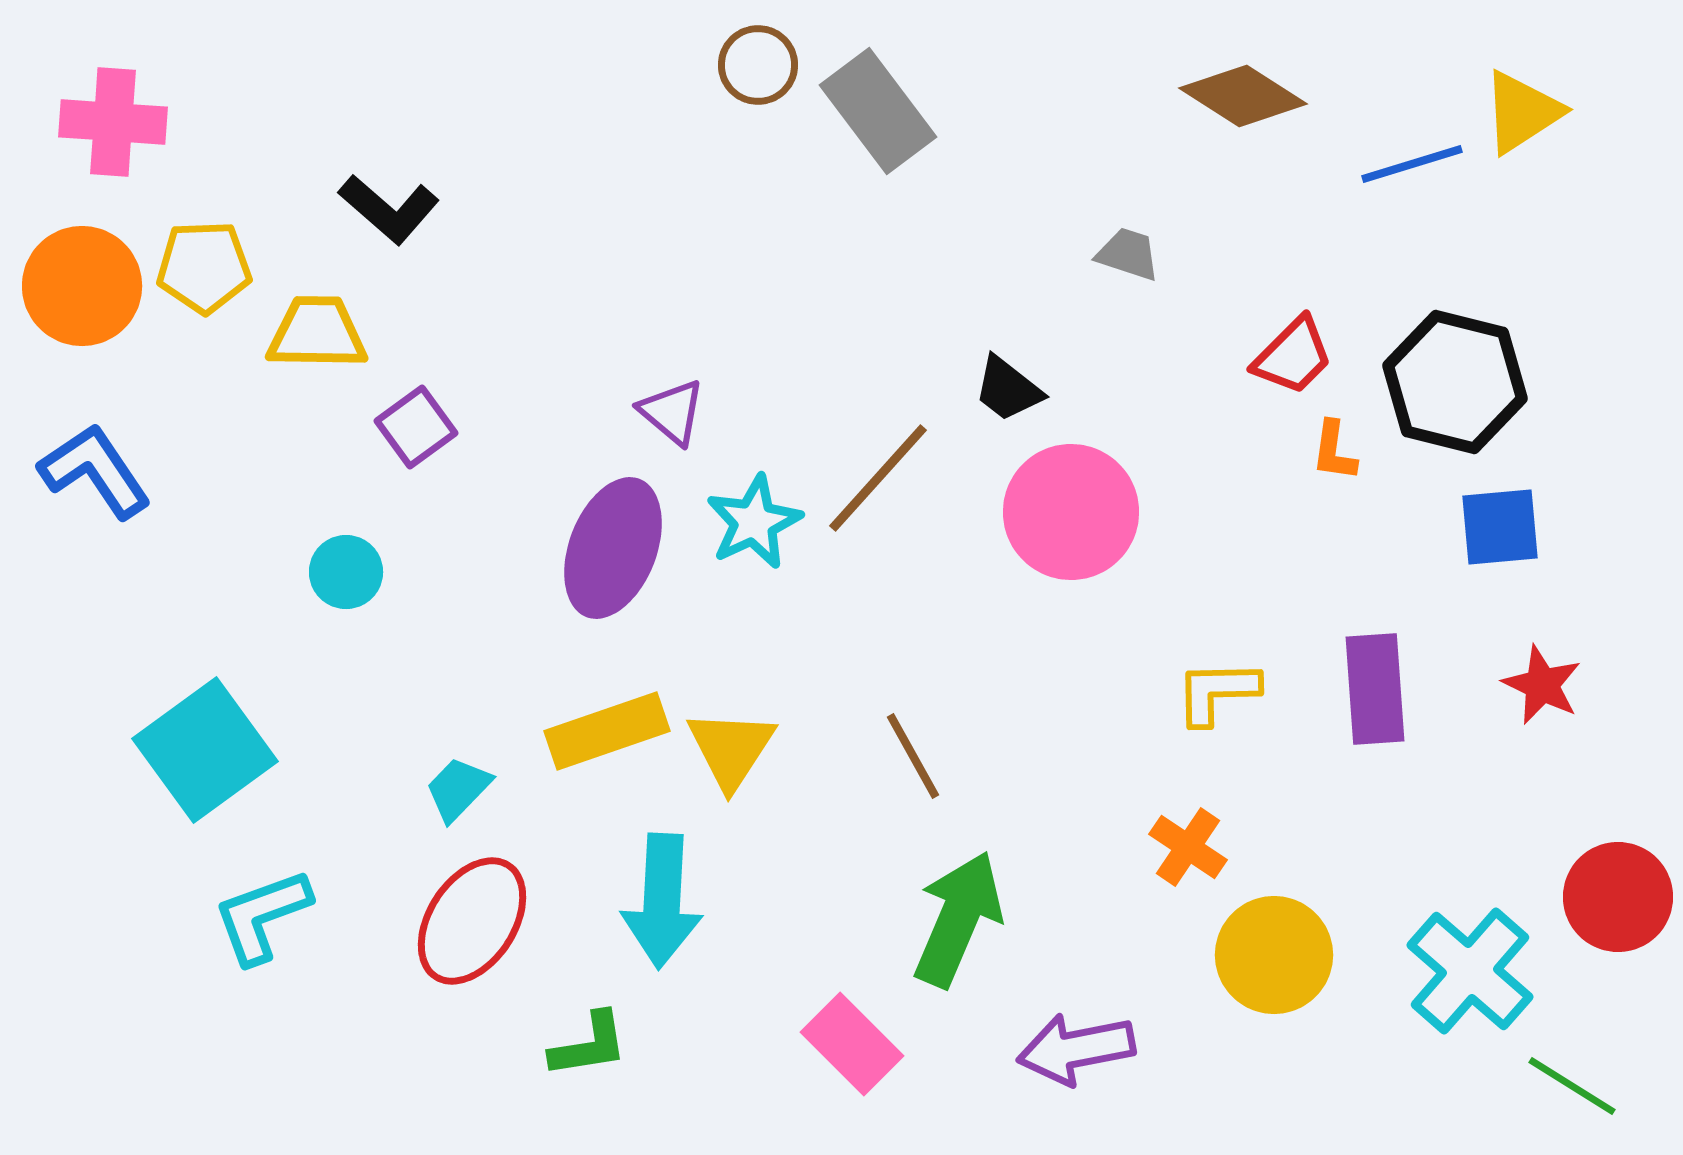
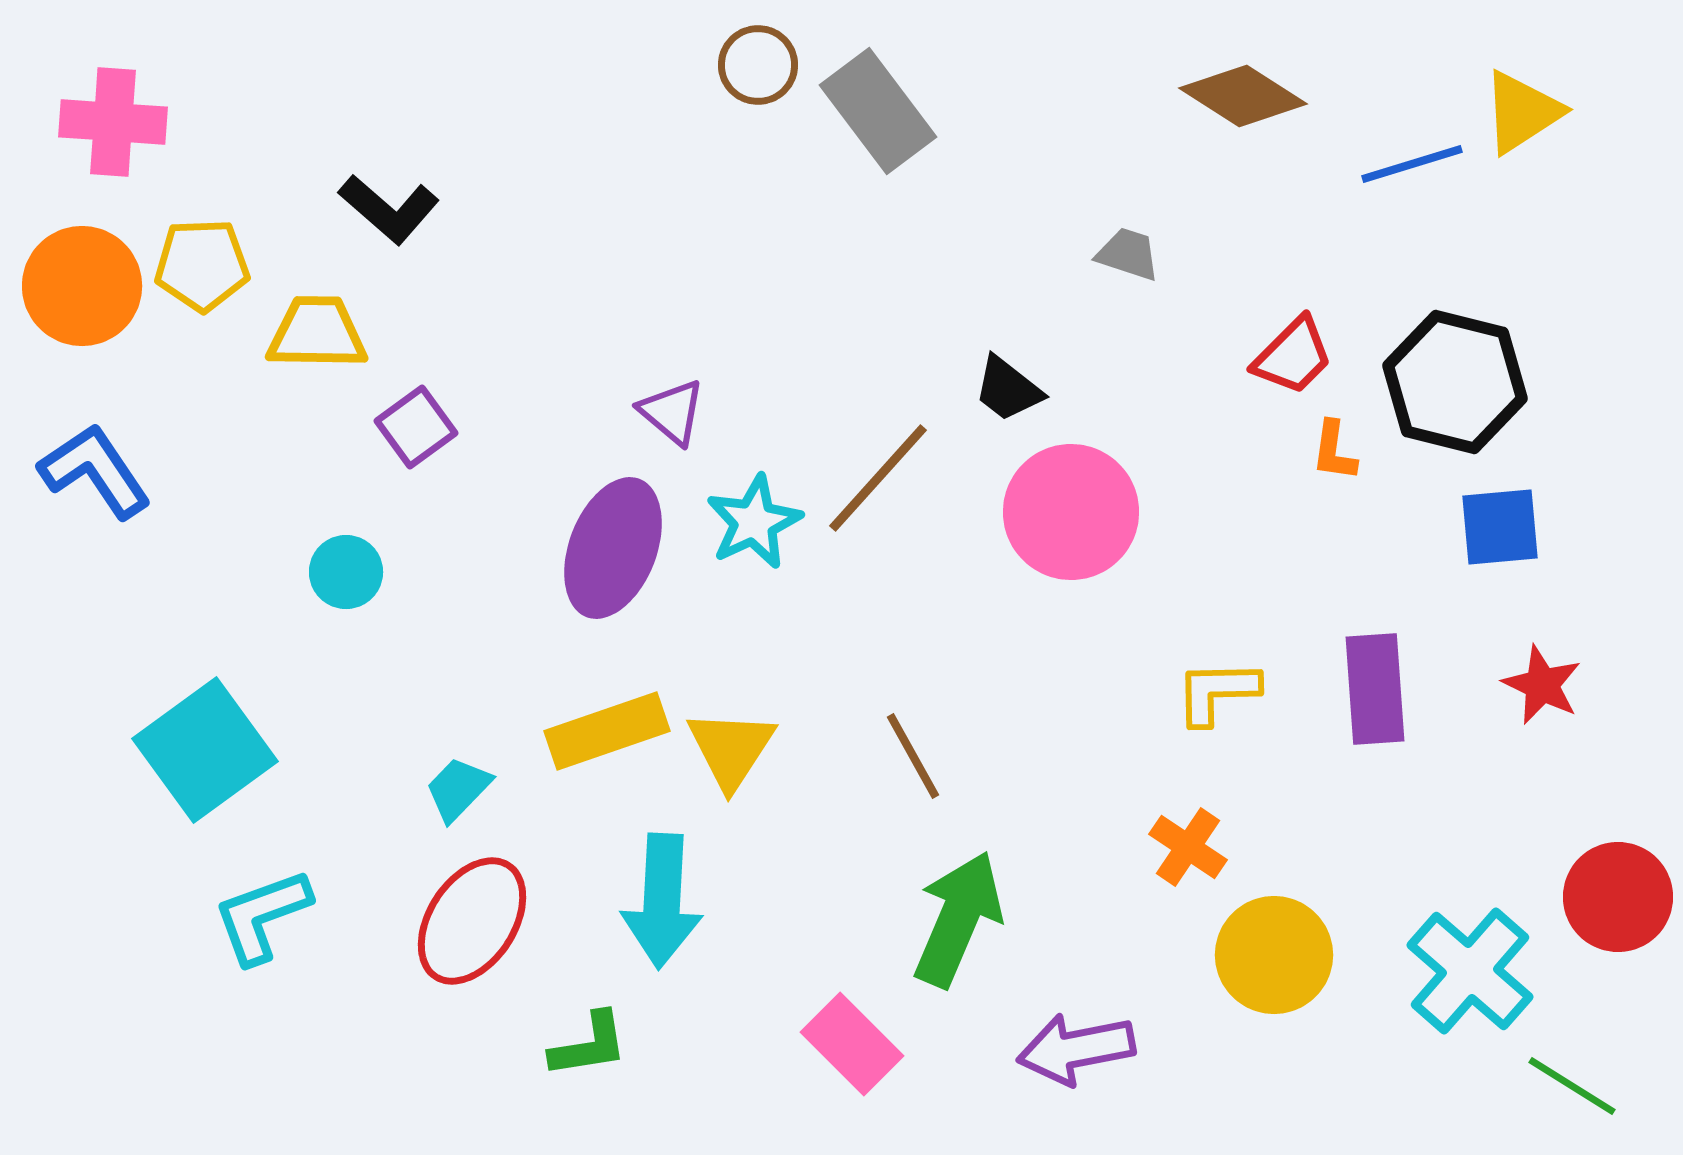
yellow pentagon at (204, 267): moved 2 px left, 2 px up
